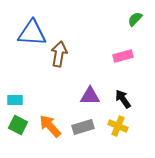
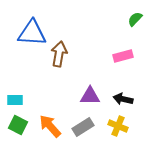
black arrow: rotated 42 degrees counterclockwise
gray rectangle: rotated 15 degrees counterclockwise
